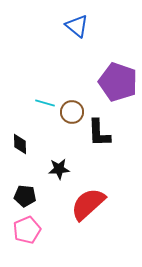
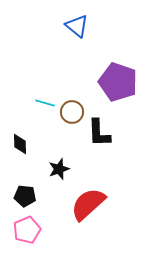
black star: rotated 15 degrees counterclockwise
